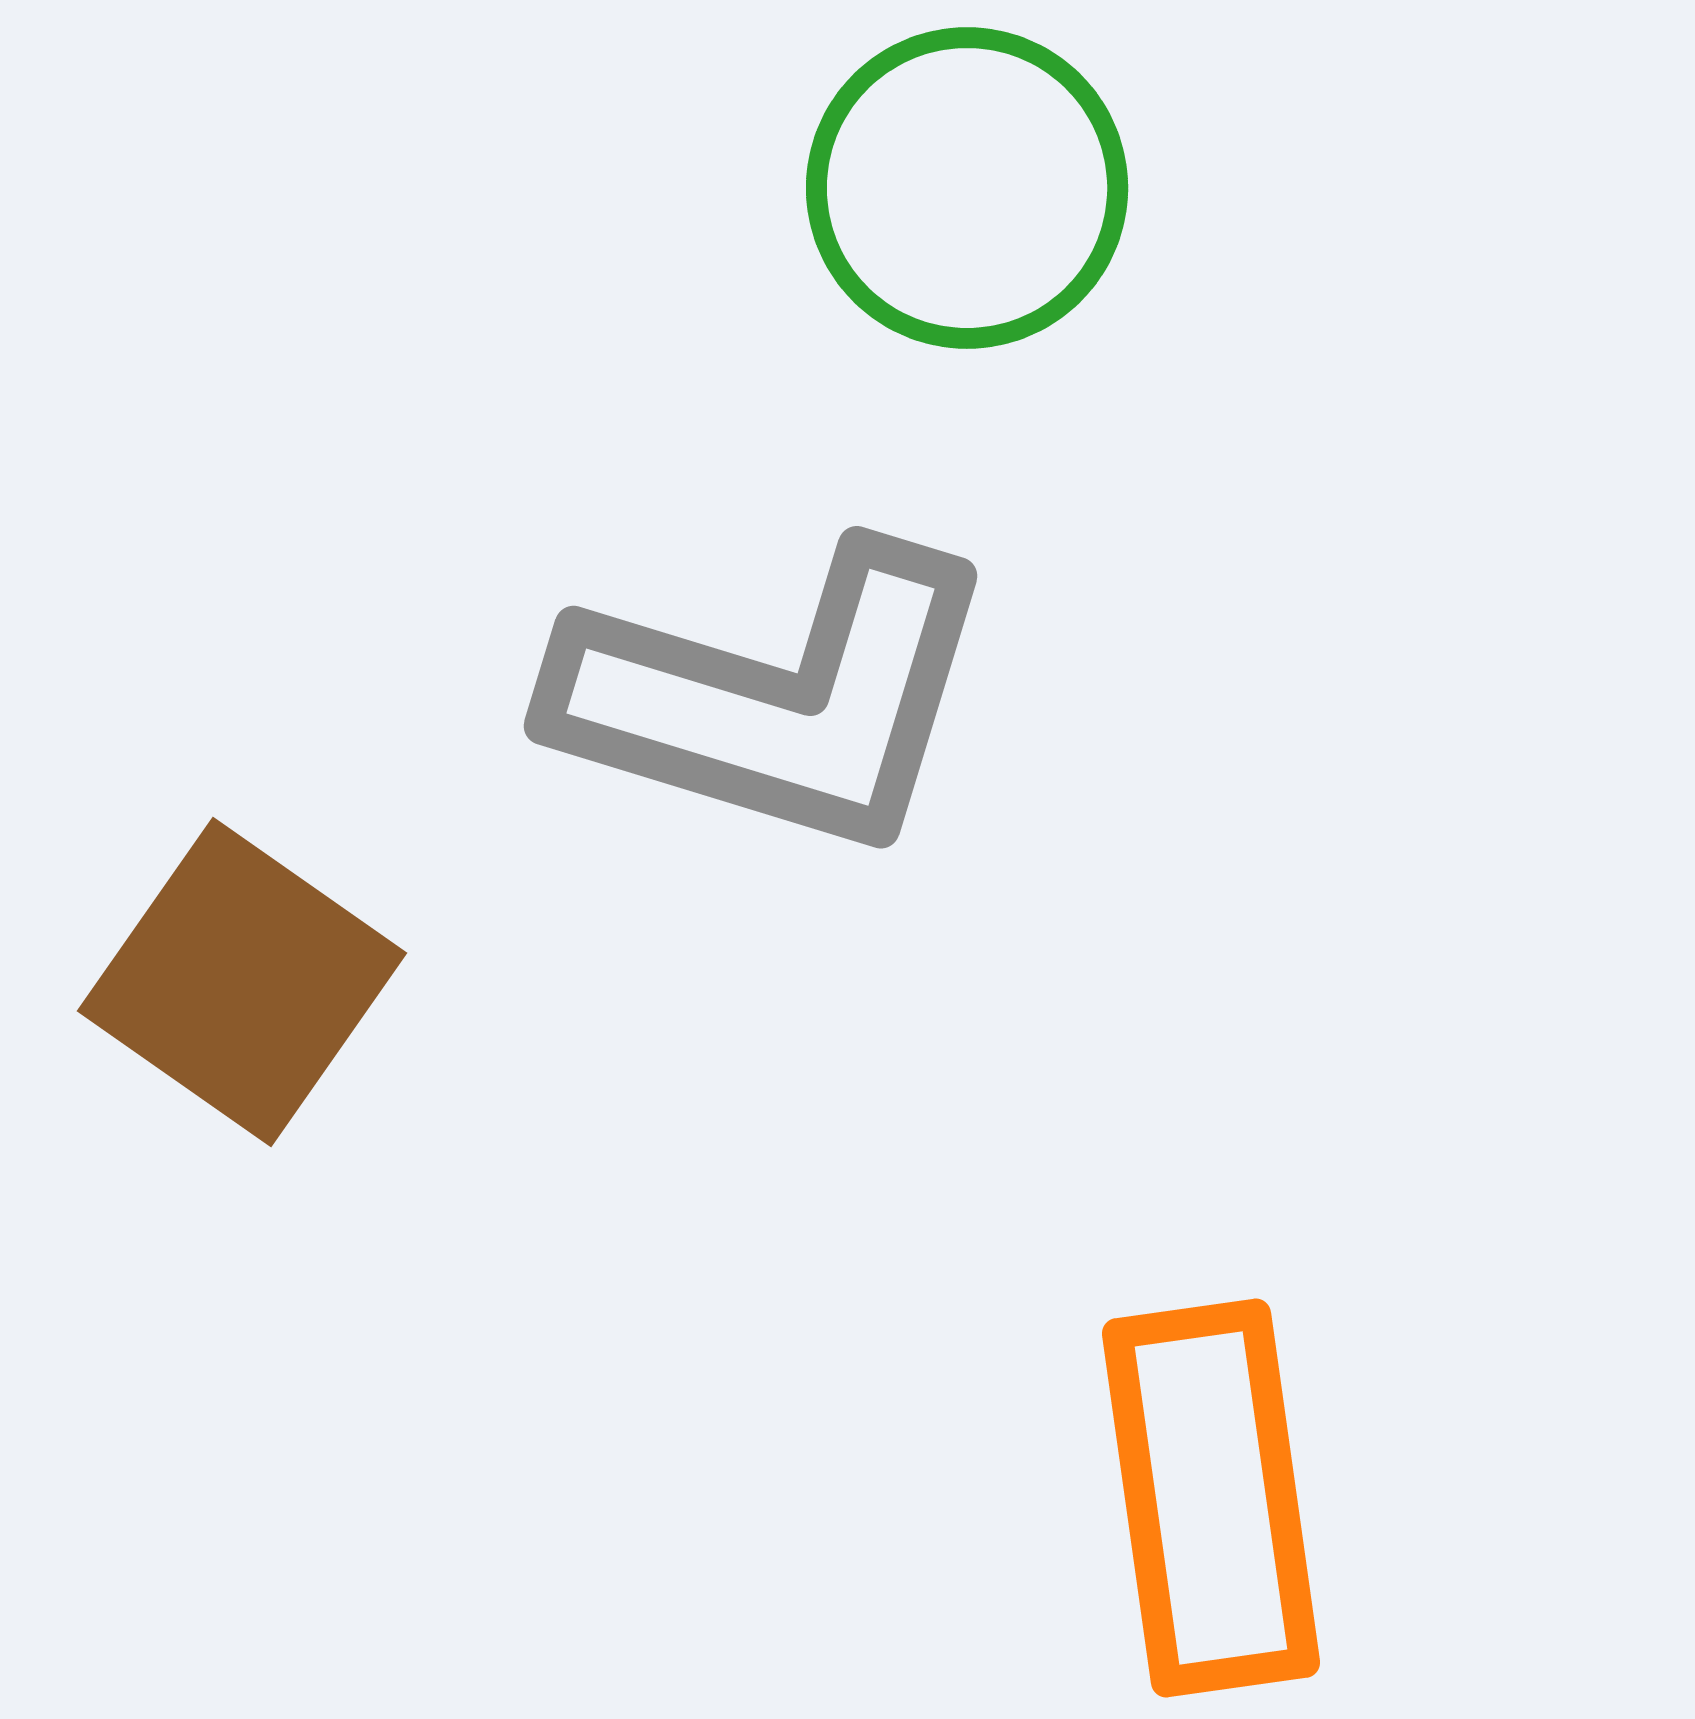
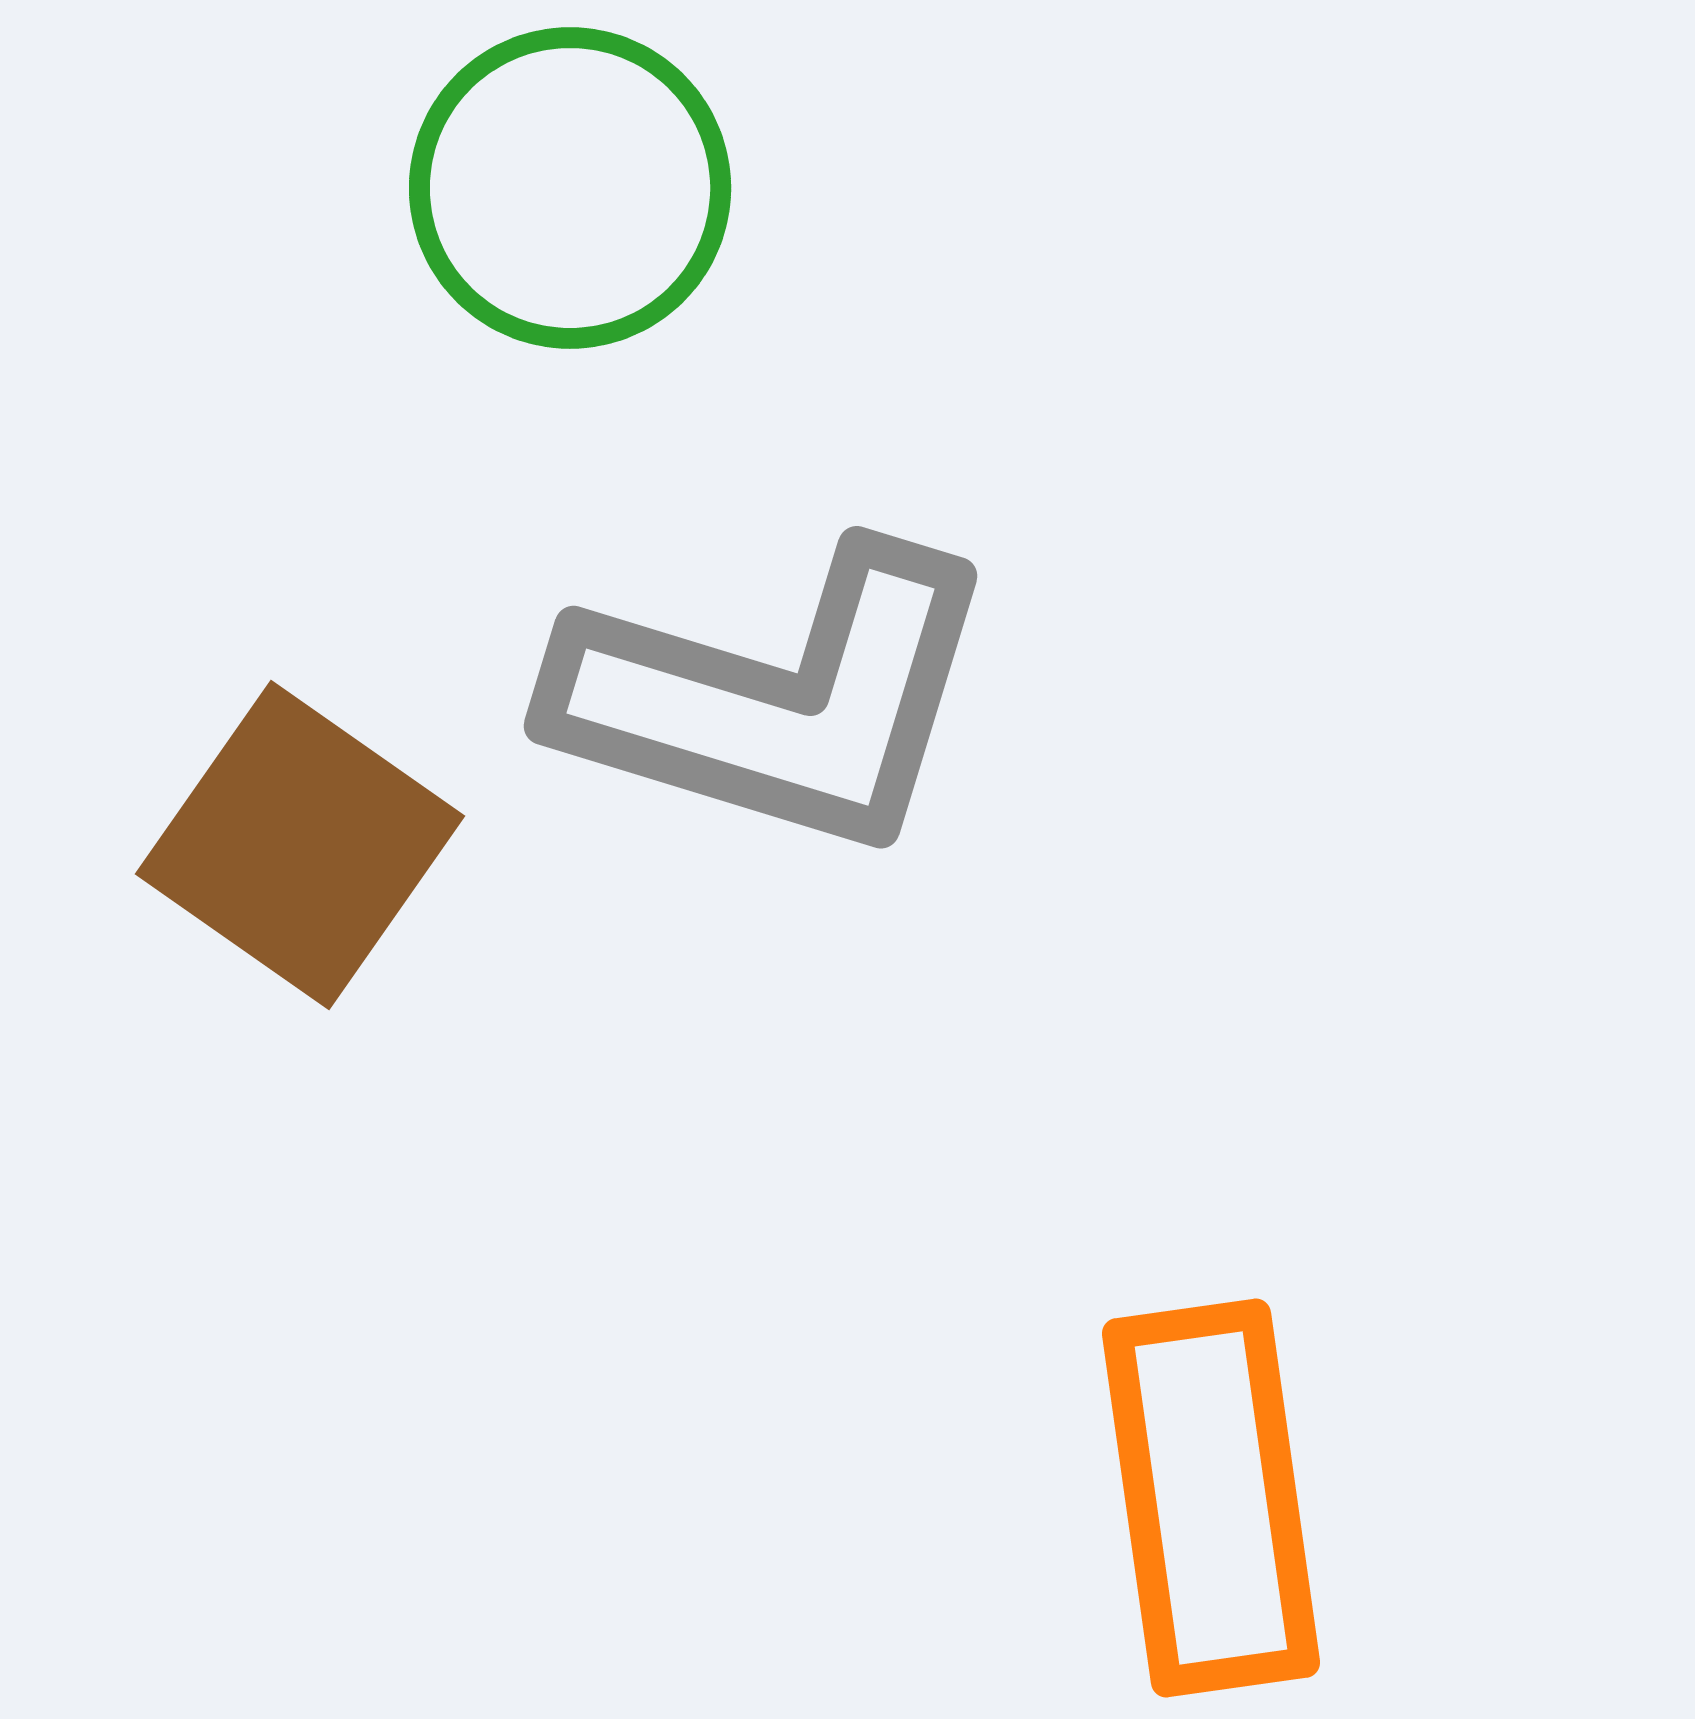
green circle: moved 397 px left
brown square: moved 58 px right, 137 px up
